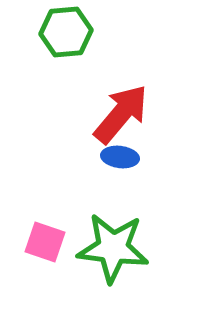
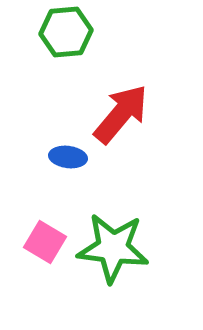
blue ellipse: moved 52 px left
pink square: rotated 12 degrees clockwise
